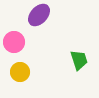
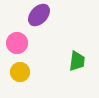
pink circle: moved 3 px right, 1 px down
green trapezoid: moved 2 px left, 1 px down; rotated 25 degrees clockwise
